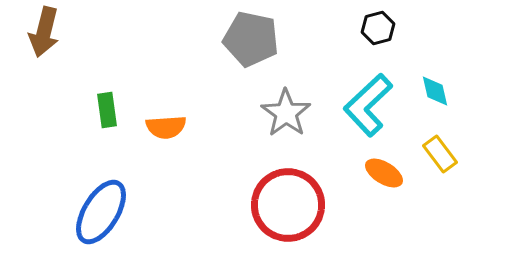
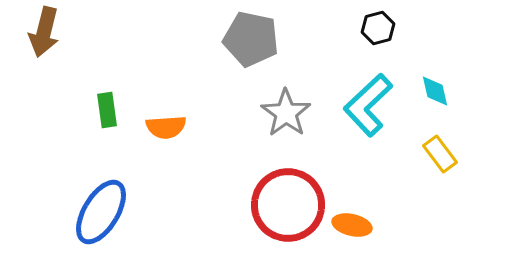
orange ellipse: moved 32 px left, 52 px down; rotated 18 degrees counterclockwise
